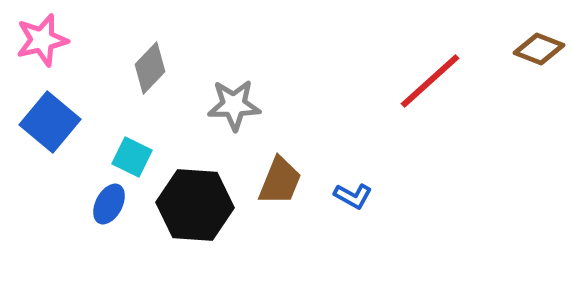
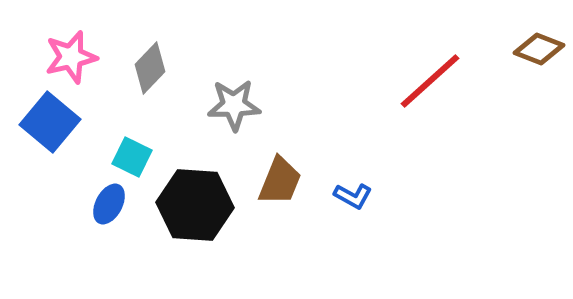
pink star: moved 29 px right, 17 px down
